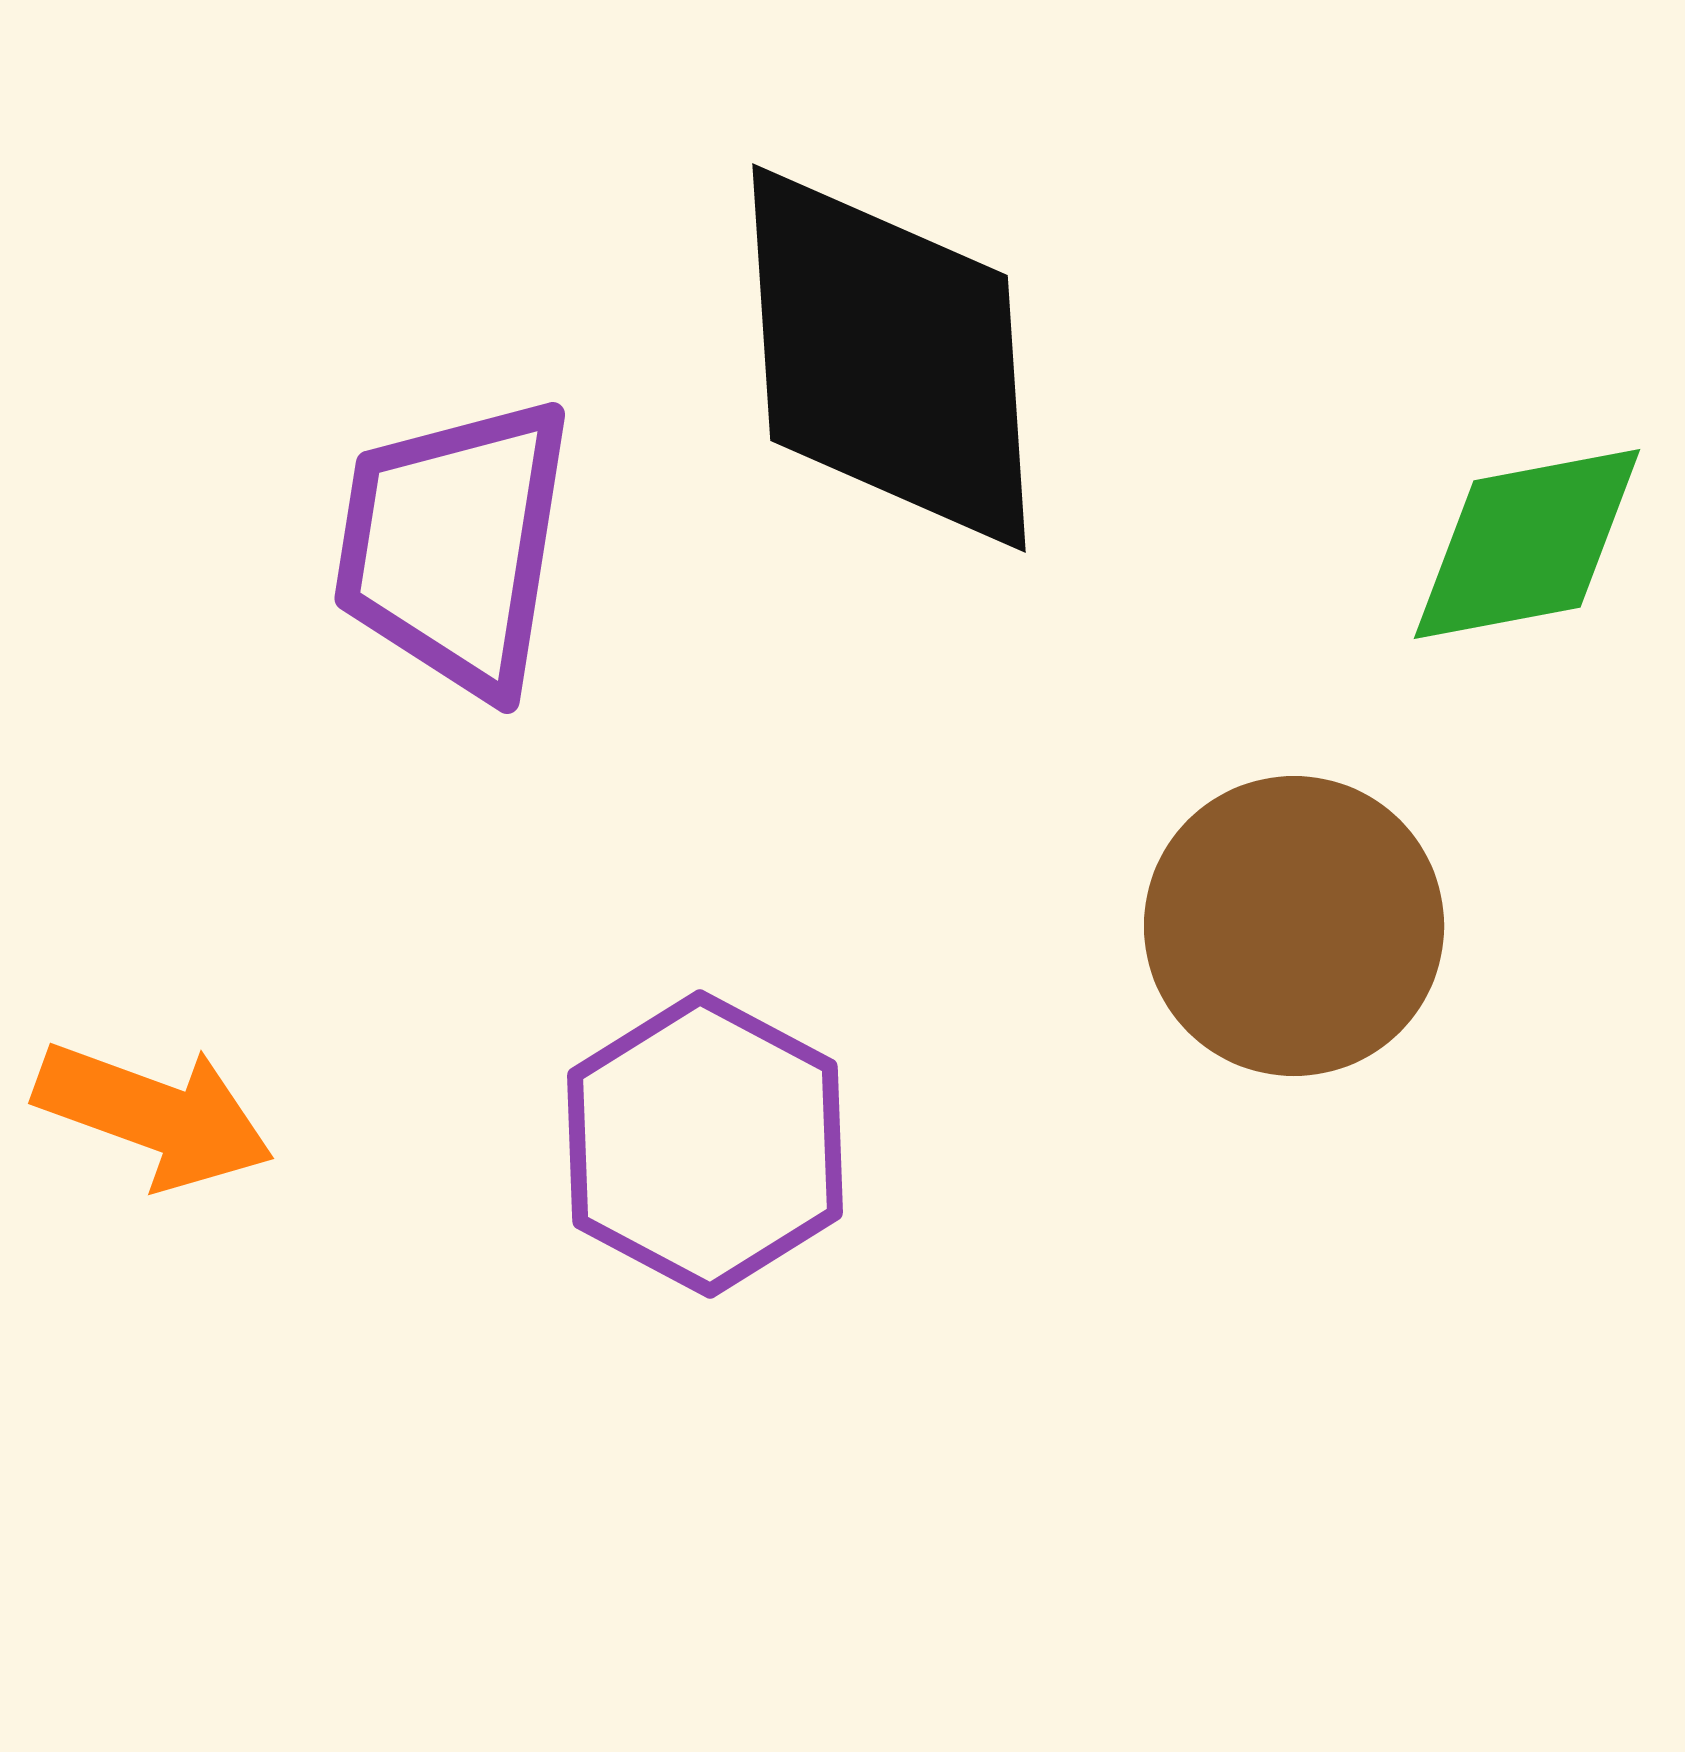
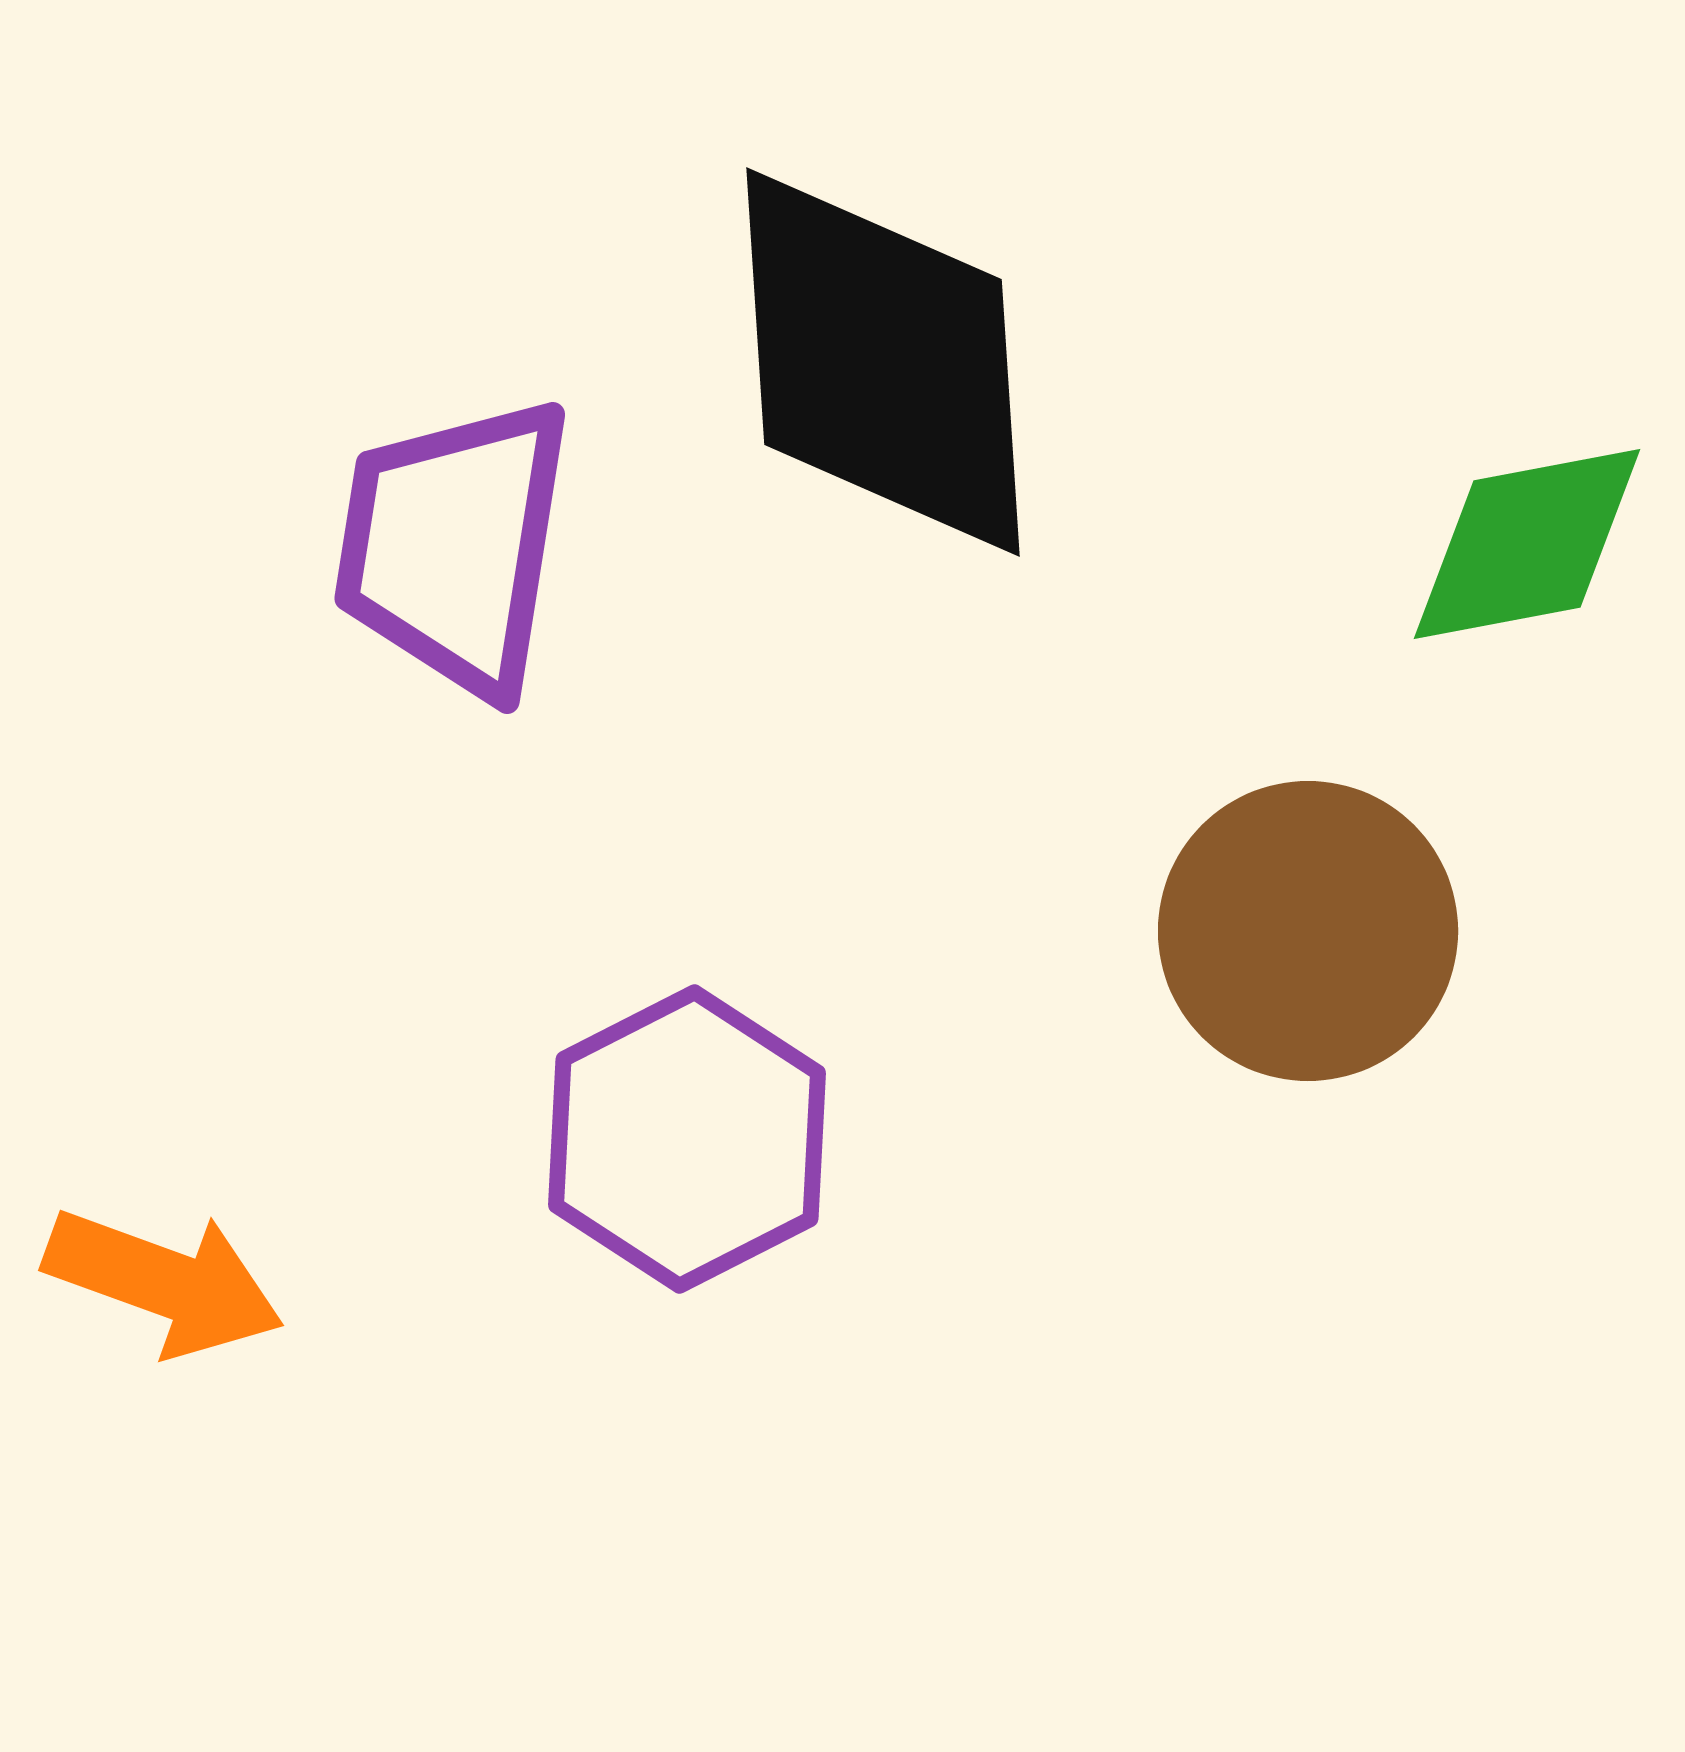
black diamond: moved 6 px left, 4 px down
brown circle: moved 14 px right, 5 px down
orange arrow: moved 10 px right, 167 px down
purple hexagon: moved 18 px left, 5 px up; rotated 5 degrees clockwise
